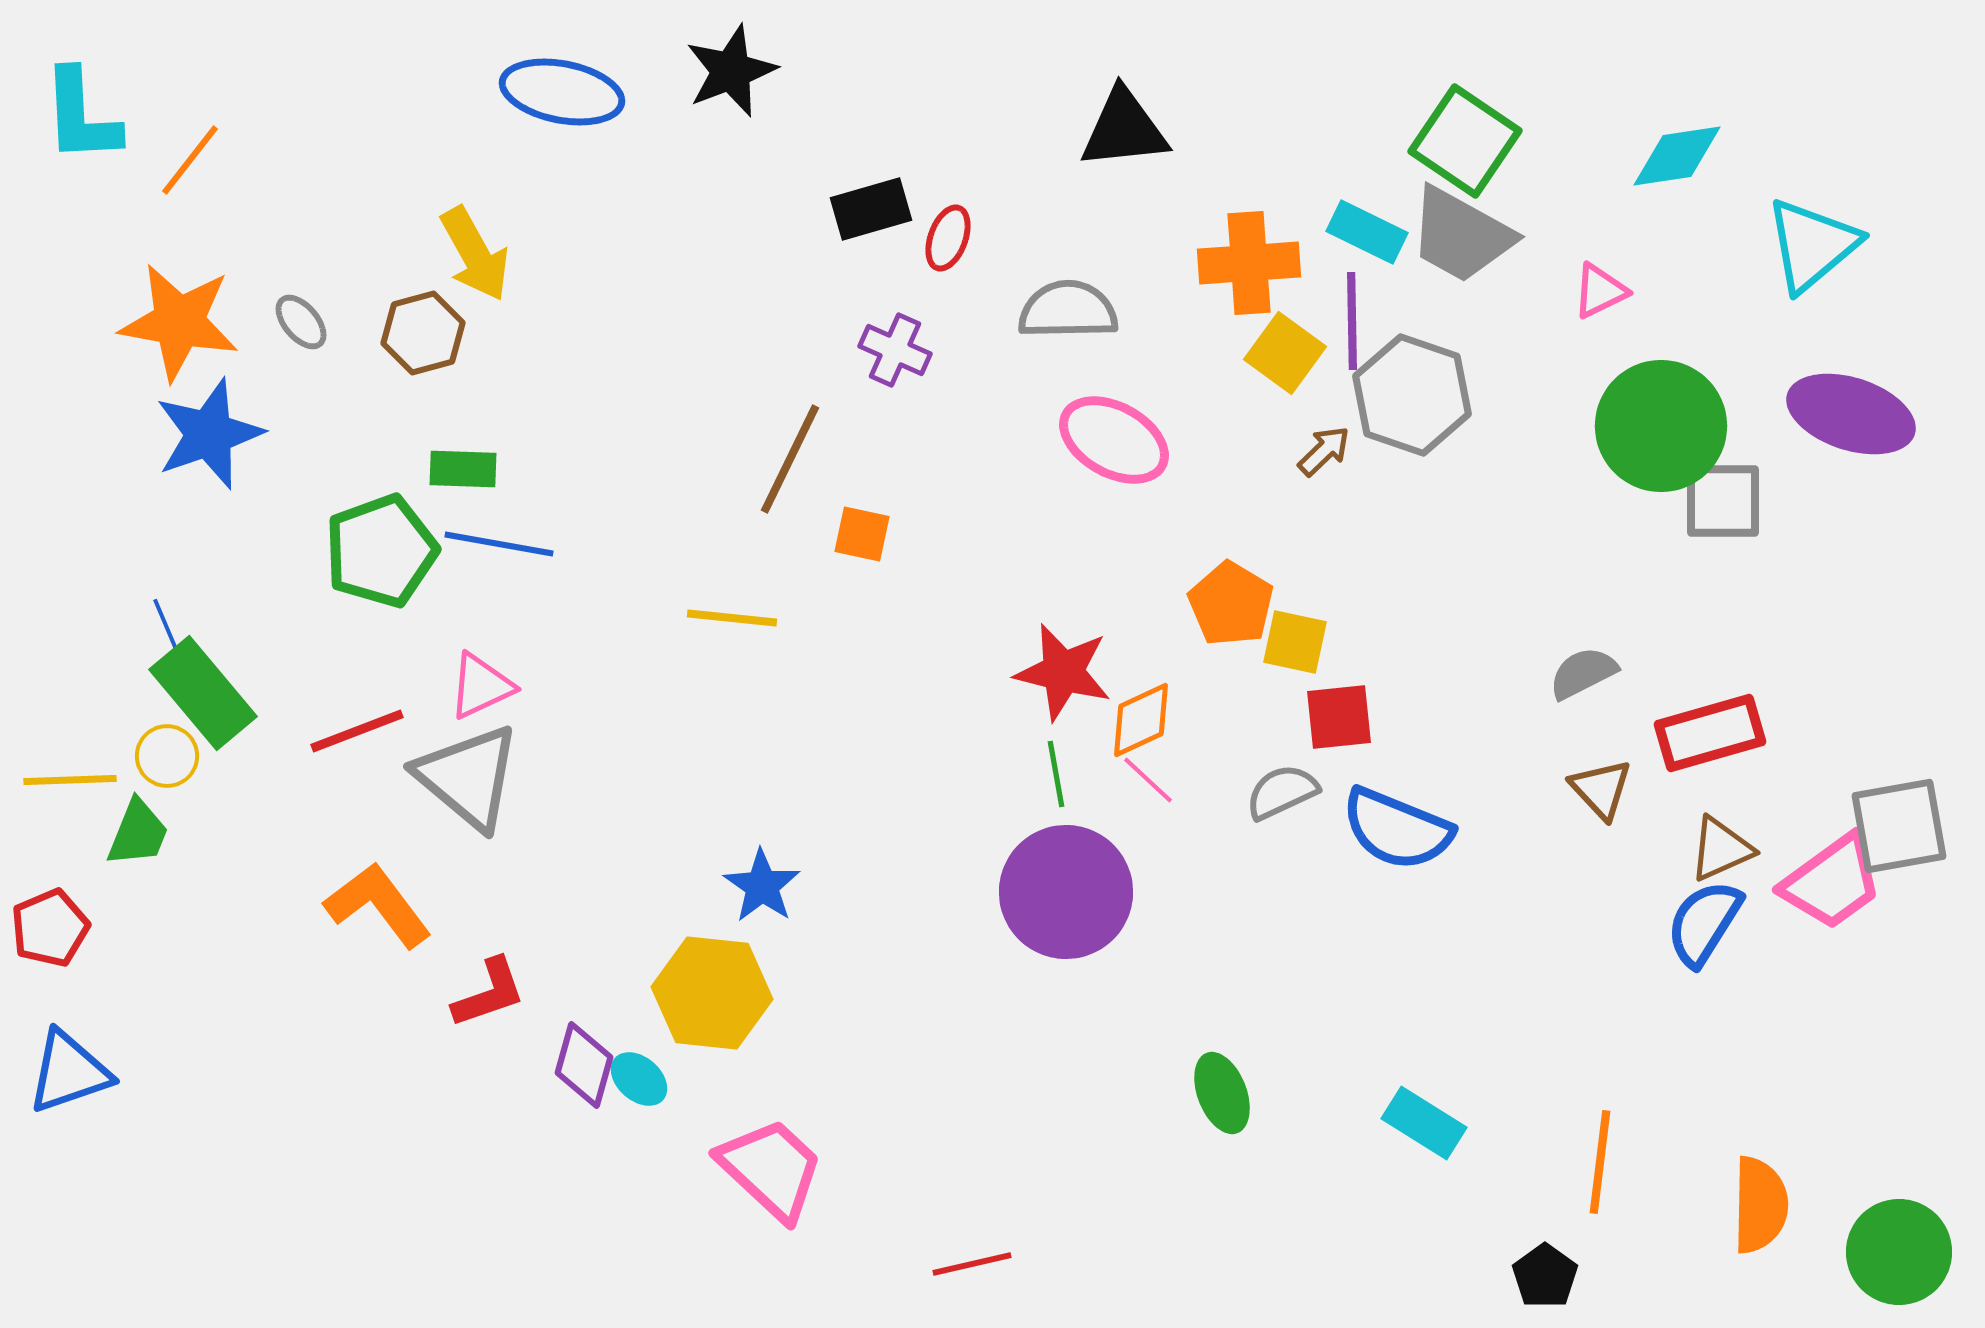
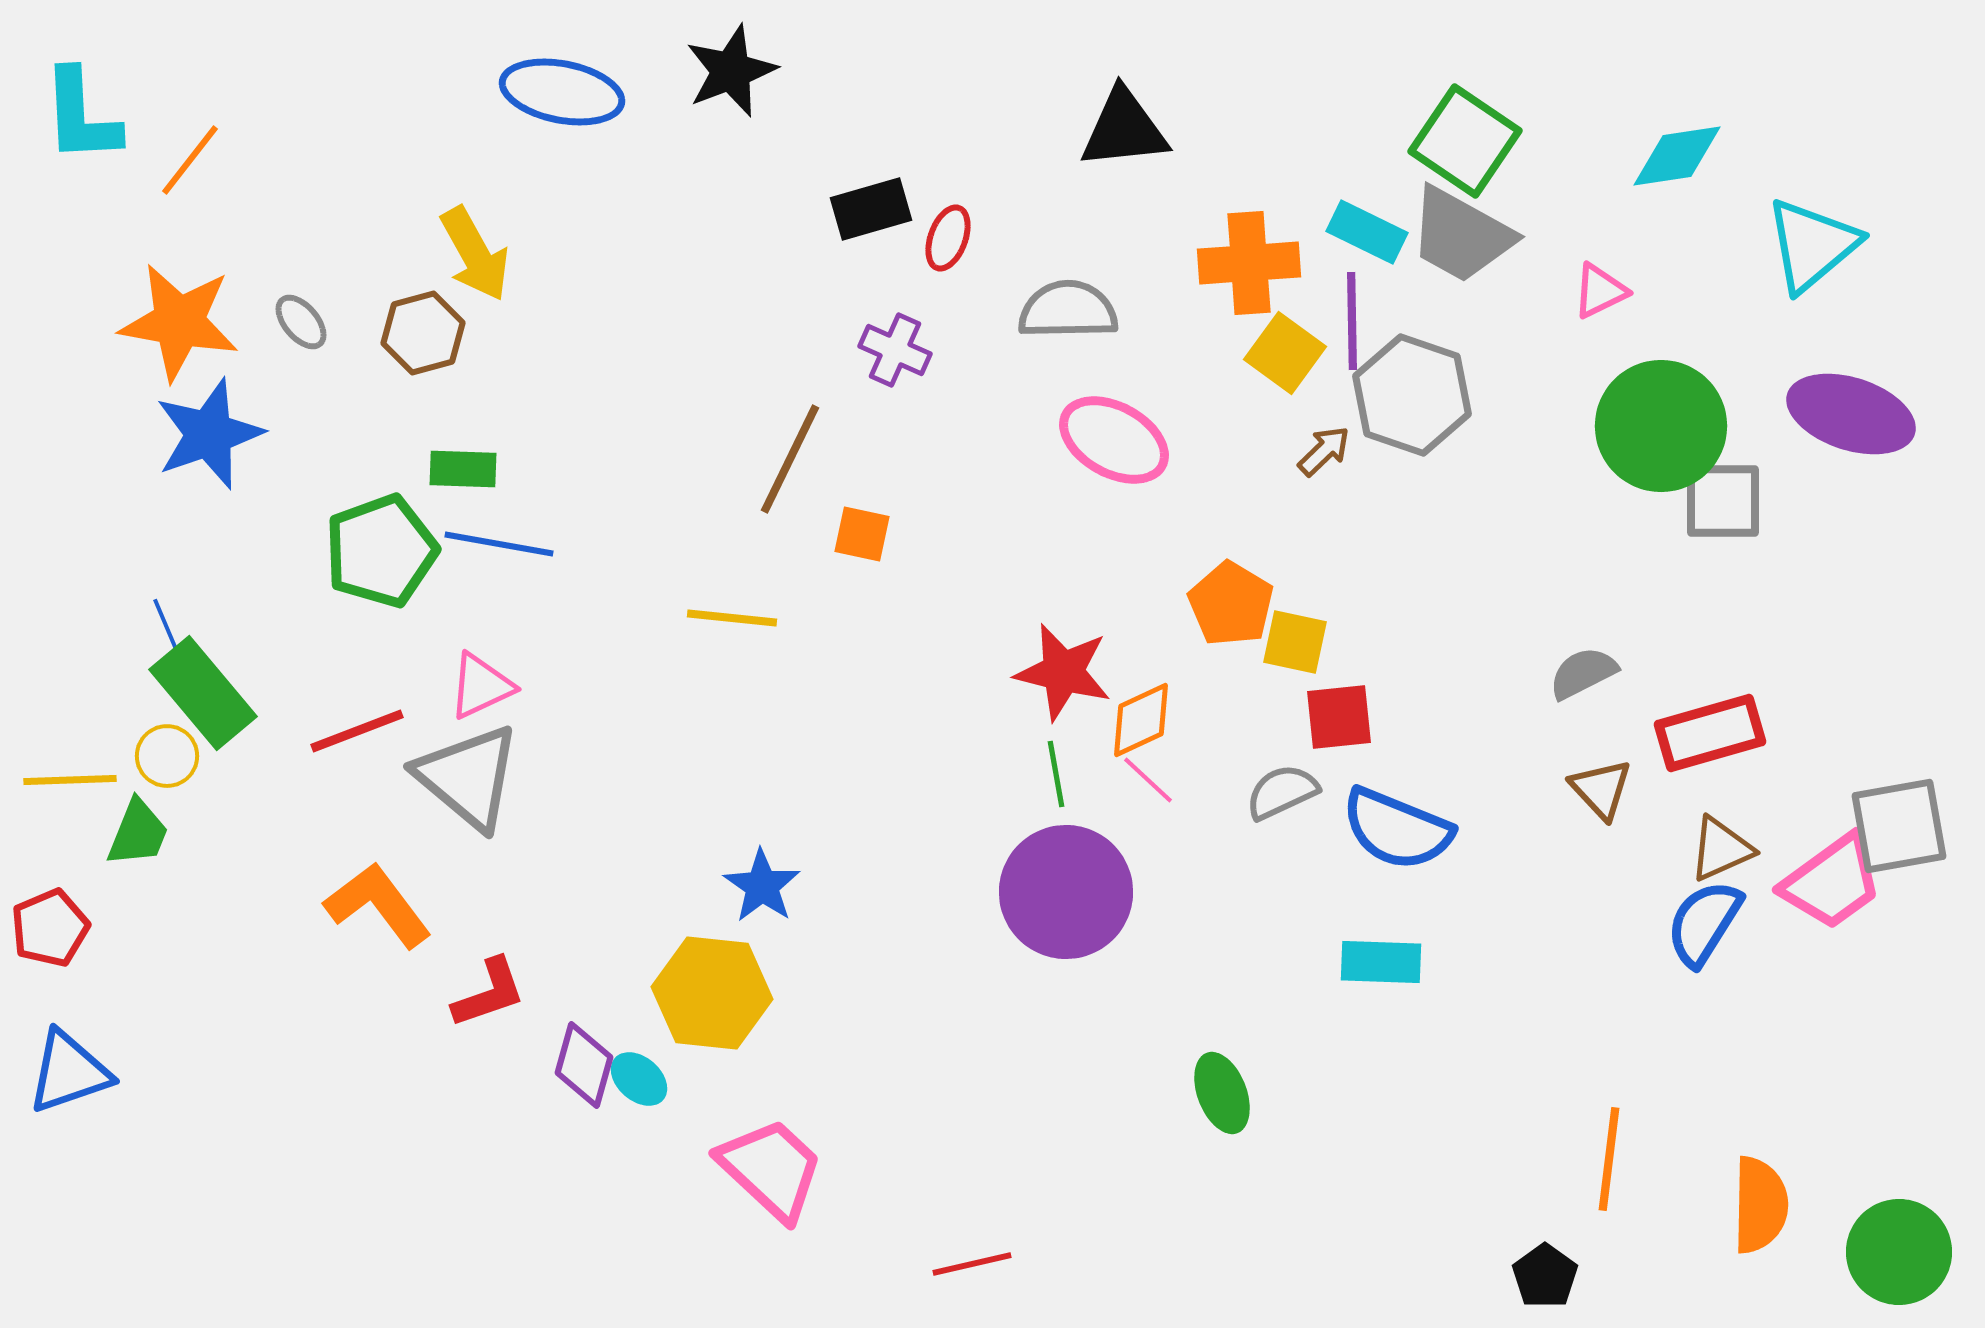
cyan rectangle at (1424, 1123): moved 43 px left, 161 px up; rotated 30 degrees counterclockwise
orange line at (1600, 1162): moved 9 px right, 3 px up
